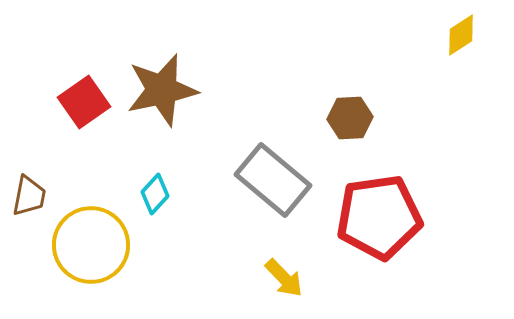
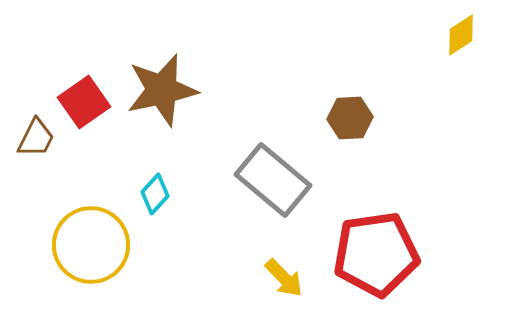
brown trapezoid: moved 7 px right, 58 px up; rotated 15 degrees clockwise
red pentagon: moved 3 px left, 37 px down
